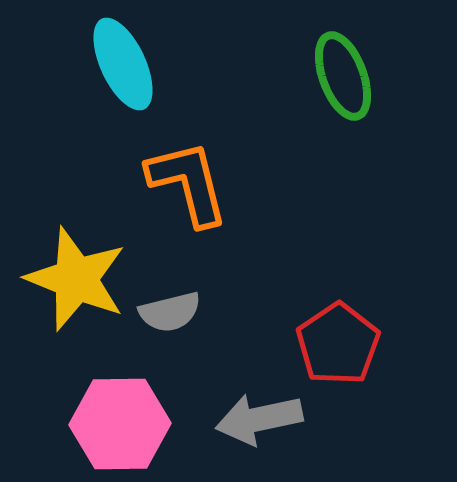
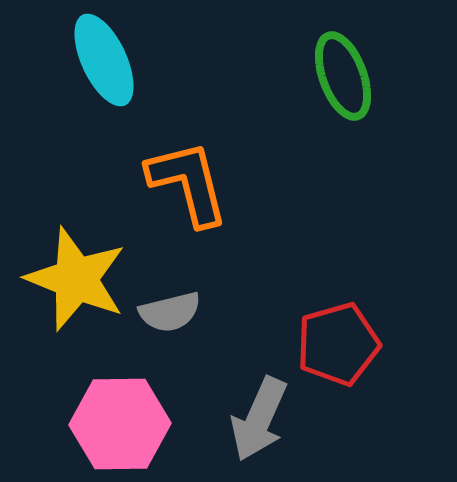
cyan ellipse: moved 19 px left, 4 px up
red pentagon: rotated 18 degrees clockwise
gray arrow: rotated 54 degrees counterclockwise
